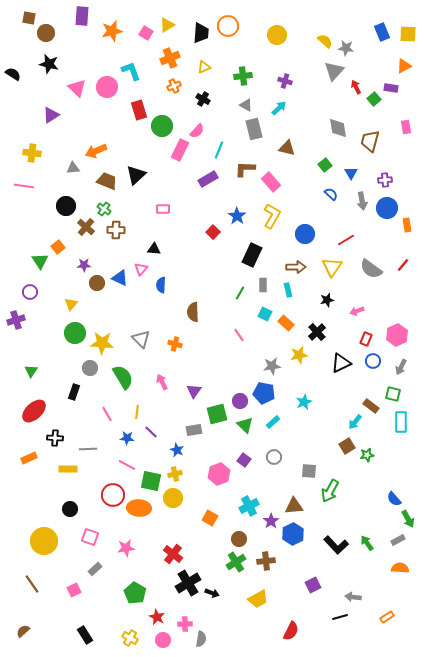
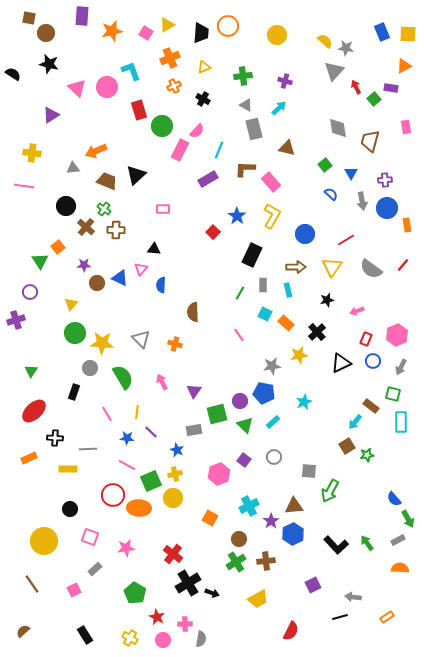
green square at (151, 481): rotated 35 degrees counterclockwise
